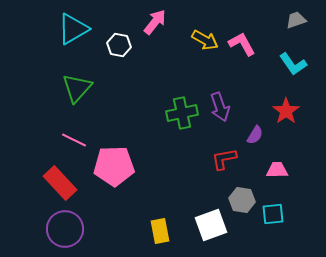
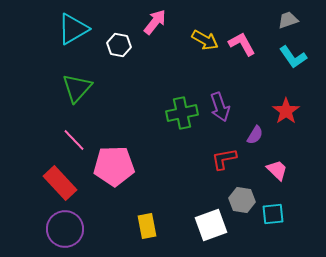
gray trapezoid: moved 8 px left
cyan L-shape: moved 7 px up
pink line: rotated 20 degrees clockwise
pink trapezoid: rotated 45 degrees clockwise
yellow rectangle: moved 13 px left, 5 px up
